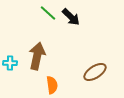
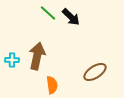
cyan cross: moved 2 px right, 3 px up
